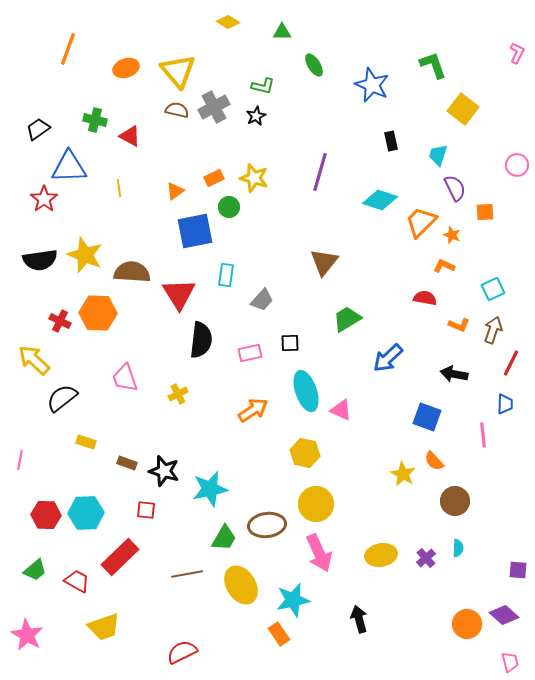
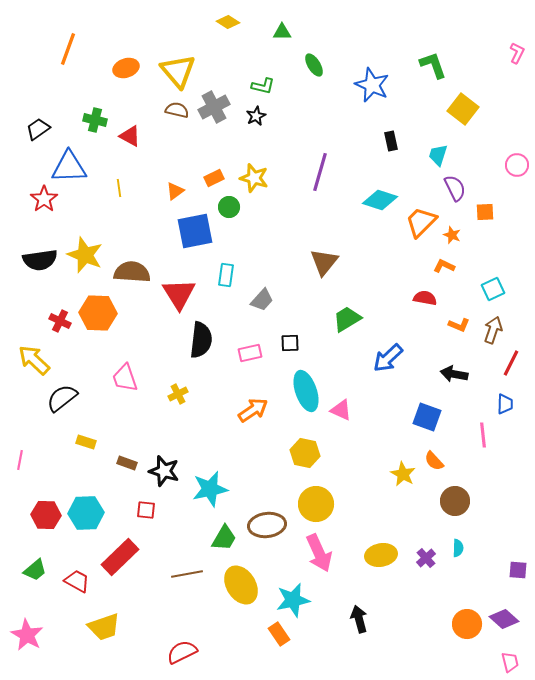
purple diamond at (504, 615): moved 4 px down
